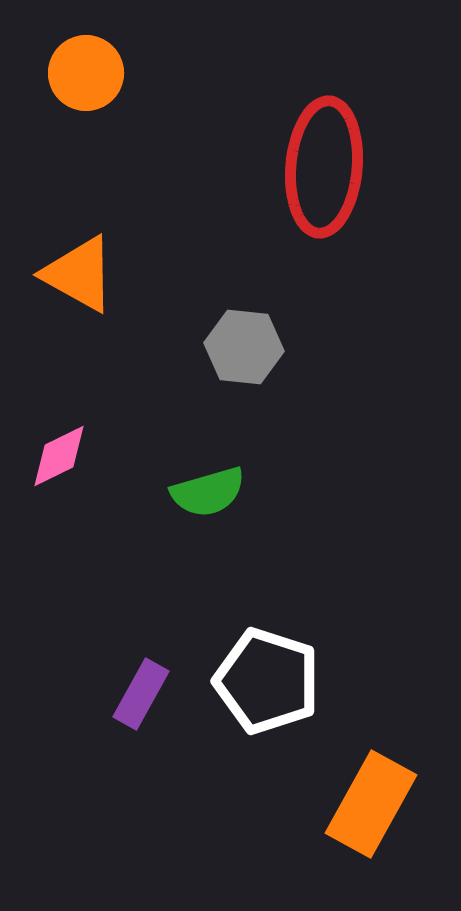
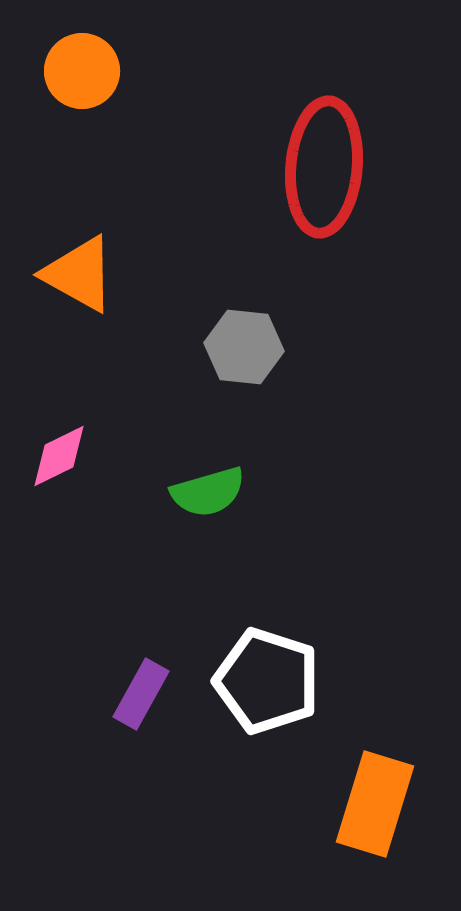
orange circle: moved 4 px left, 2 px up
orange rectangle: moved 4 px right; rotated 12 degrees counterclockwise
